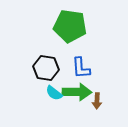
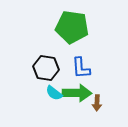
green pentagon: moved 2 px right, 1 px down
green arrow: moved 1 px down
brown arrow: moved 2 px down
